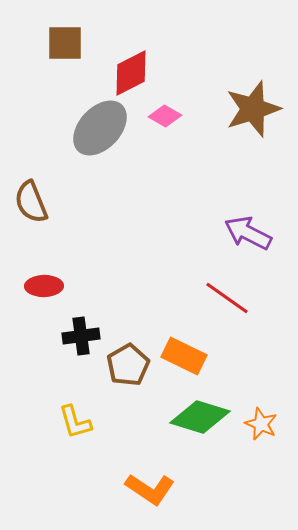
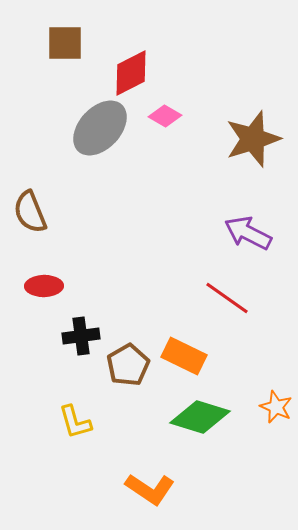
brown star: moved 30 px down
brown semicircle: moved 1 px left, 10 px down
orange star: moved 15 px right, 17 px up
